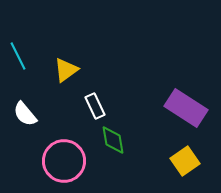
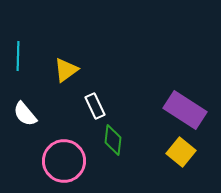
cyan line: rotated 28 degrees clockwise
purple rectangle: moved 1 px left, 2 px down
green diamond: rotated 16 degrees clockwise
yellow square: moved 4 px left, 9 px up; rotated 16 degrees counterclockwise
